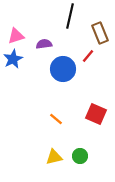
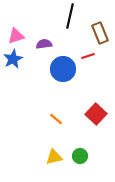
red line: rotated 32 degrees clockwise
red square: rotated 20 degrees clockwise
